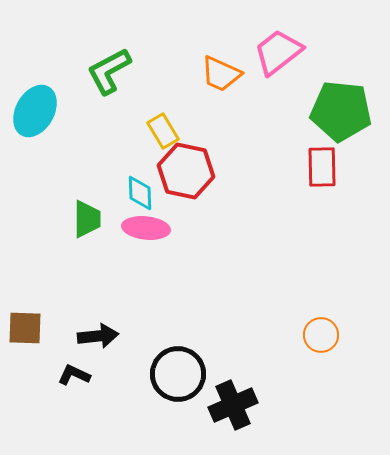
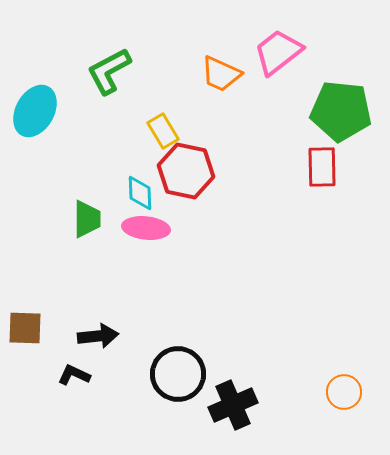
orange circle: moved 23 px right, 57 px down
